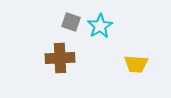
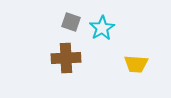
cyan star: moved 2 px right, 2 px down
brown cross: moved 6 px right
